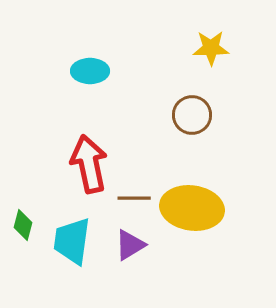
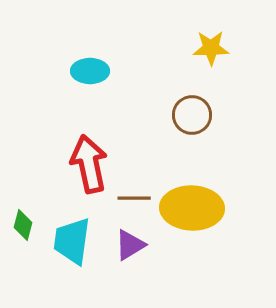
yellow ellipse: rotated 6 degrees counterclockwise
